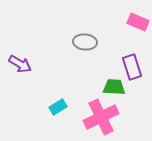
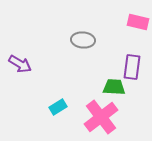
pink rectangle: rotated 10 degrees counterclockwise
gray ellipse: moved 2 px left, 2 px up
purple rectangle: rotated 25 degrees clockwise
pink cross: rotated 12 degrees counterclockwise
